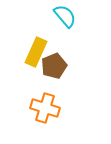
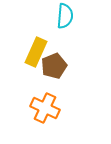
cyan semicircle: rotated 45 degrees clockwise
orange cross: rotated 8 degrees clockwise
